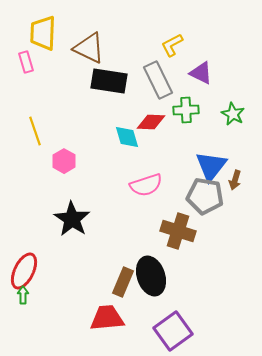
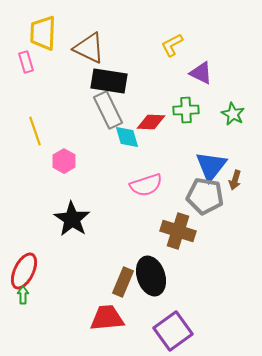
gray rectangle: moved 50 px left, 30 px down
